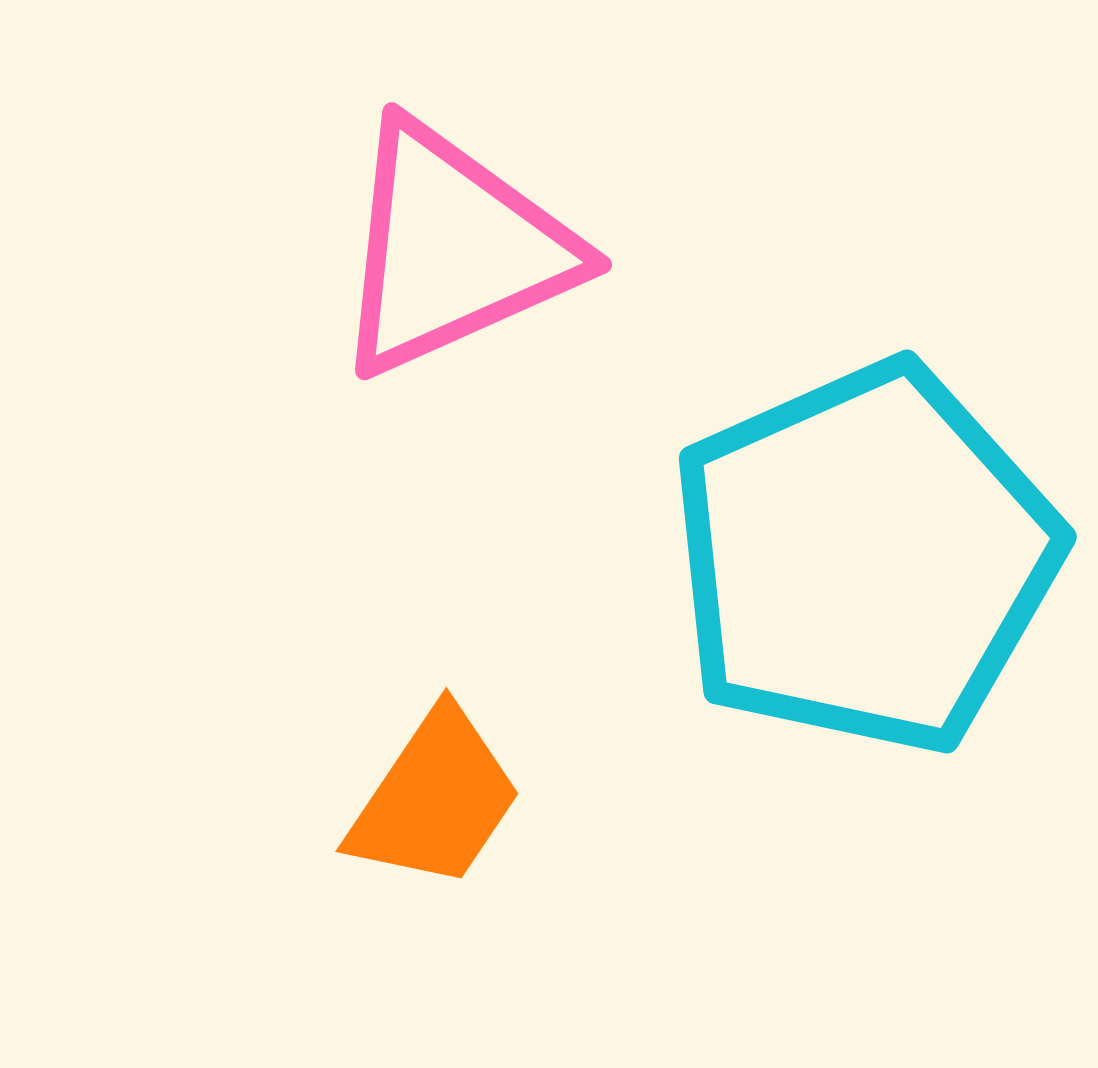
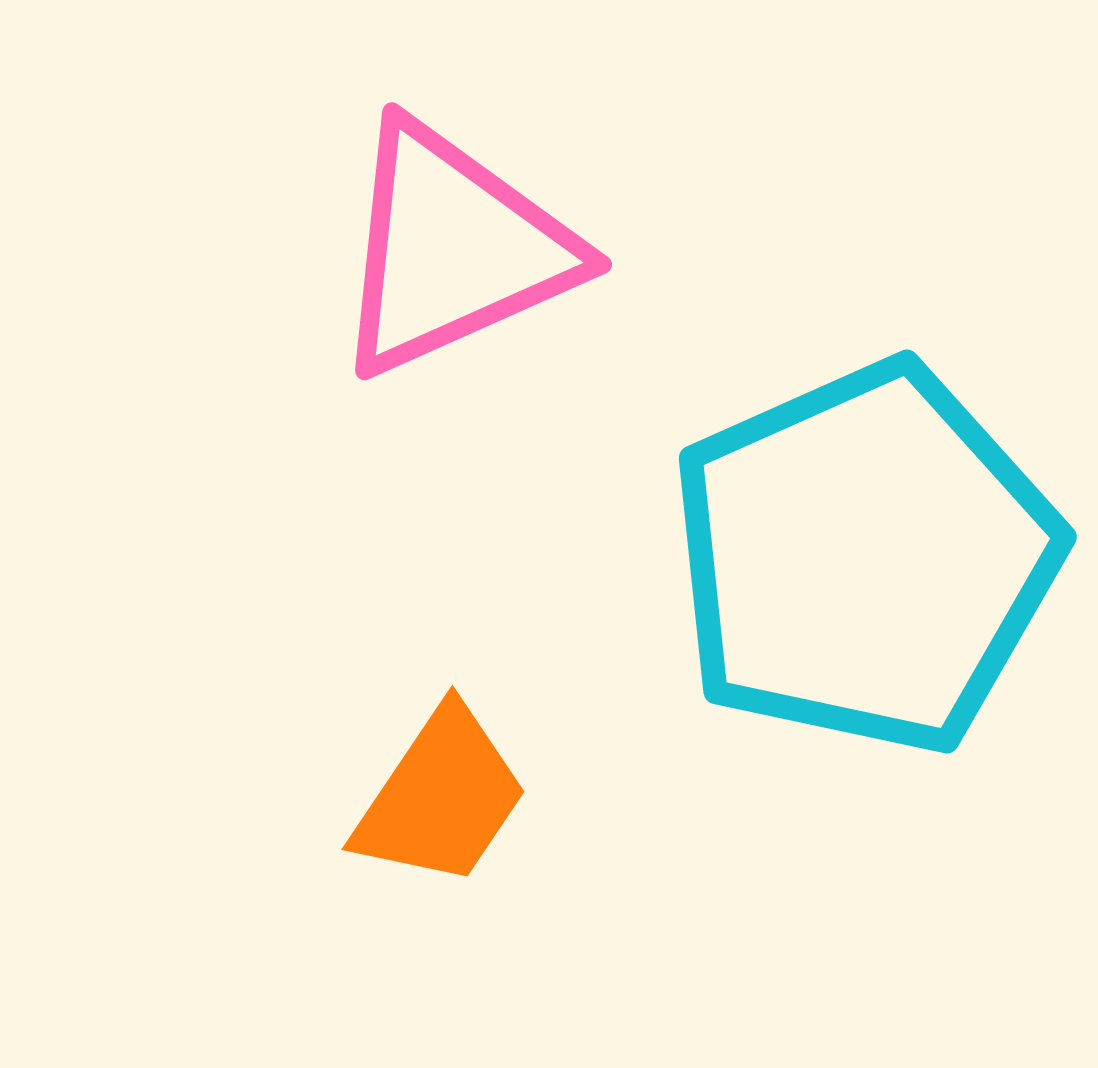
orange trapezoid: moved 6 px right, 2 px up
